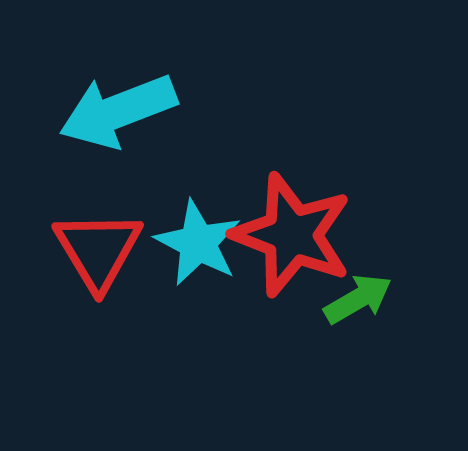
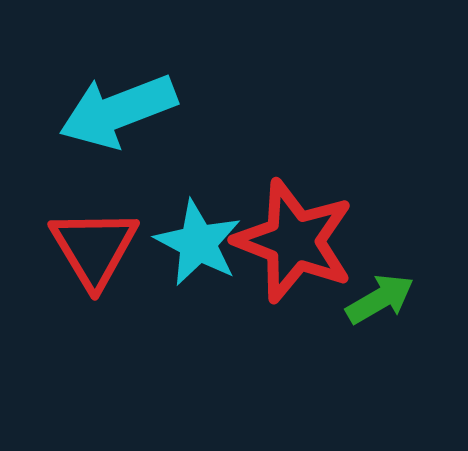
red star: moved 2 px right, 6 px down
red triangle: moved 4 px left, 2 px up
green arrow: moved 22 px right
